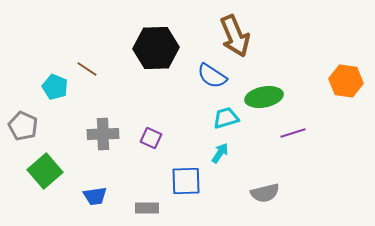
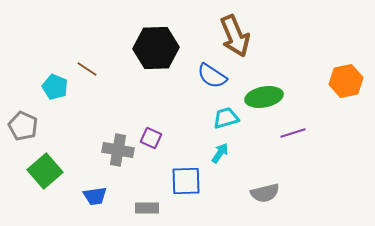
orange hexagon: rotated 20 degrees counterclockwise
gray cross: moved 15 px right, 16 px down; rotated 12 degrees clockwise
